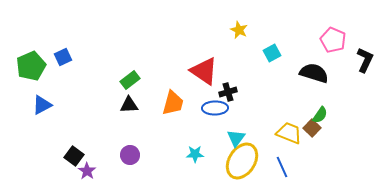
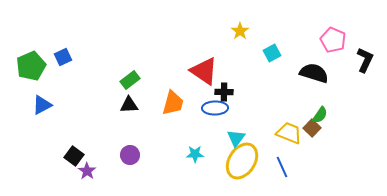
yellow star: moved 1 px right, 1 px down; rotated 12 degrees clockwise
black cross: moved 4 px left; rotated 18 degrees clockwise
